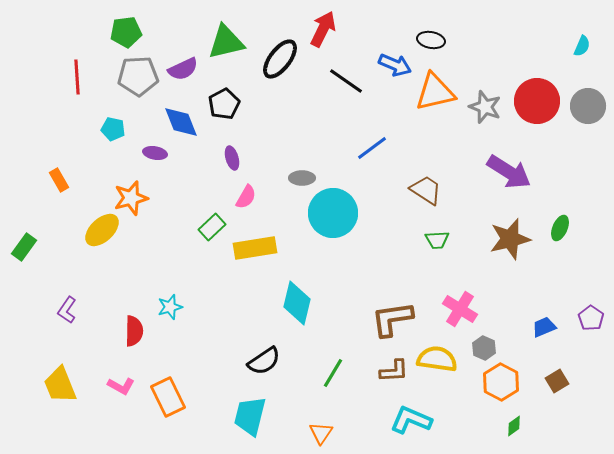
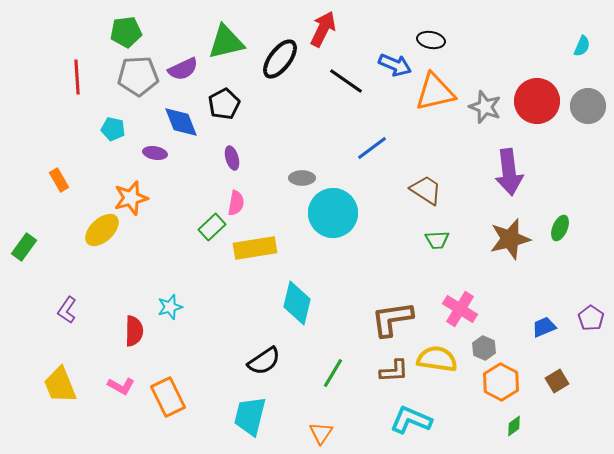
purple arrow at (509, 172): rotated 51 degrees clockwise
pink semicircle at (246, 197): moved 10 px left, 6 px down; rotated 20 degrees counterclockwise
